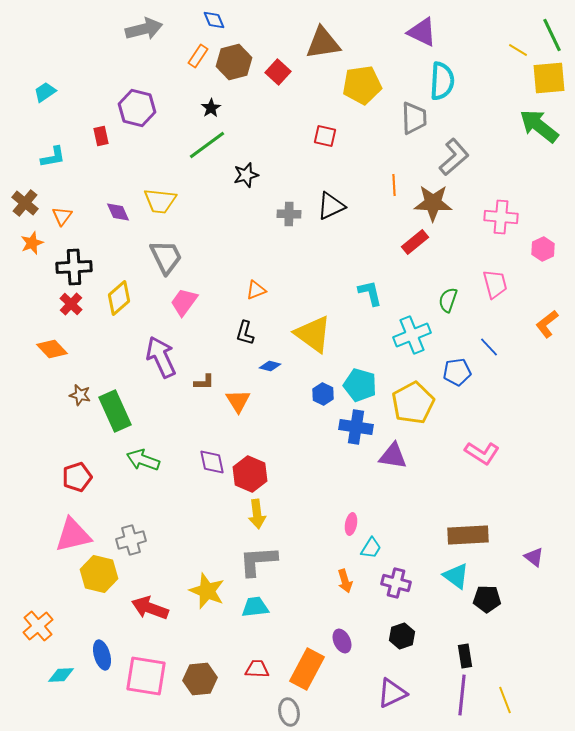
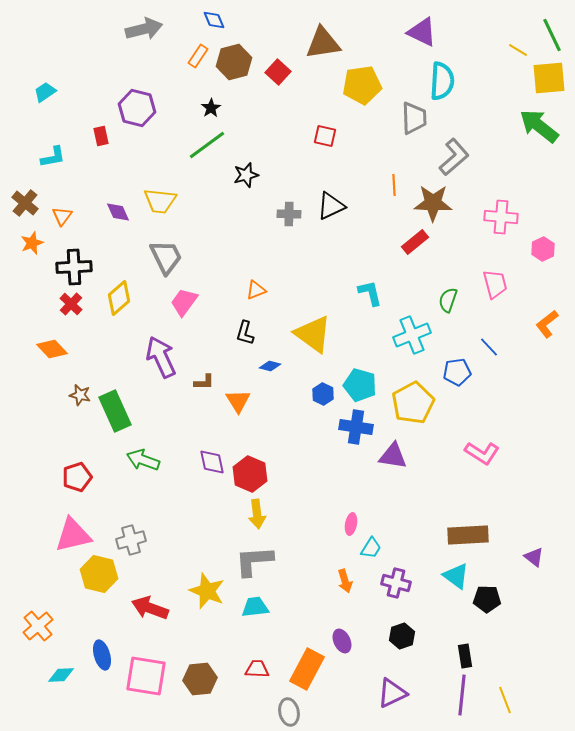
gray L-shape at (258, 561): moved 4 px left
